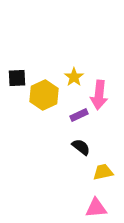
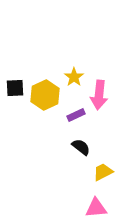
black square: moved 2 px left, 10 px down
yellow hexagon: moved 1 px right
purple rectangle: moved 3 px left
yellow trapezoid: rotated 15 degrees counterclockwise
